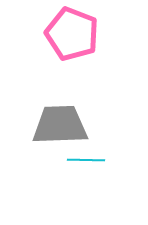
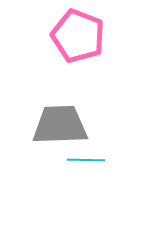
pink pentagon: moved 6 px right, 2 px down
